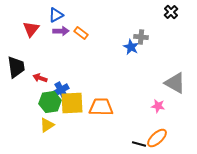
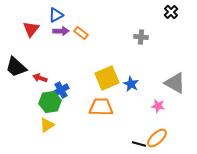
blue star: moved 37 px down
black trapezoid: rotated 140 degrees clockwise
yellow square: moved 35 px right, 25 px up; rotated 20 degrees counterclockwise
